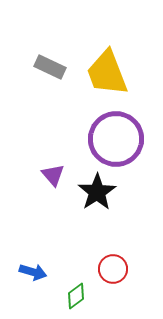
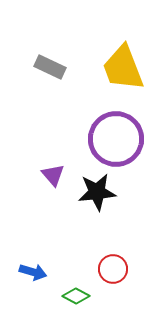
yellow trapezoid: moved 16 px right, 5 px up
black star: rotated 27 degrees clockwise
green diamond: rotated 64 degrees clockwise
